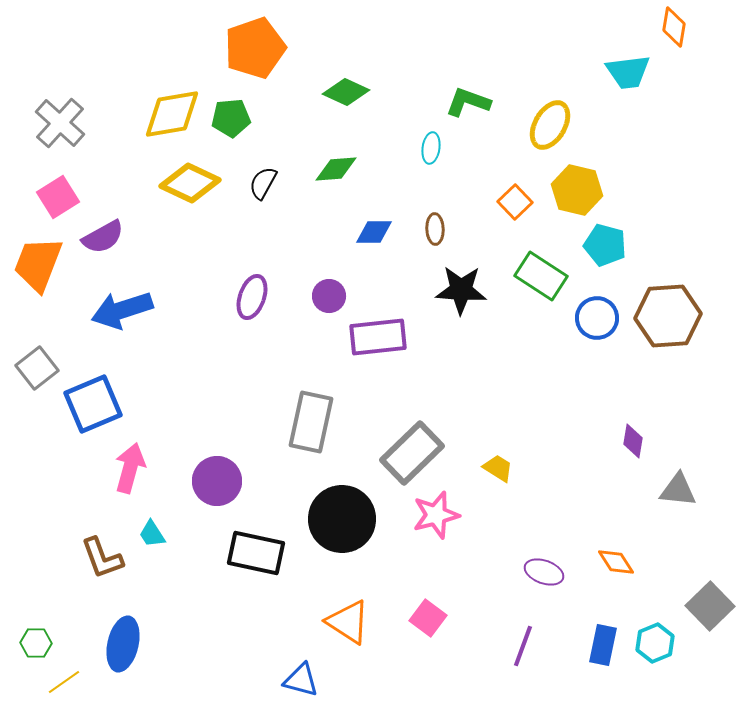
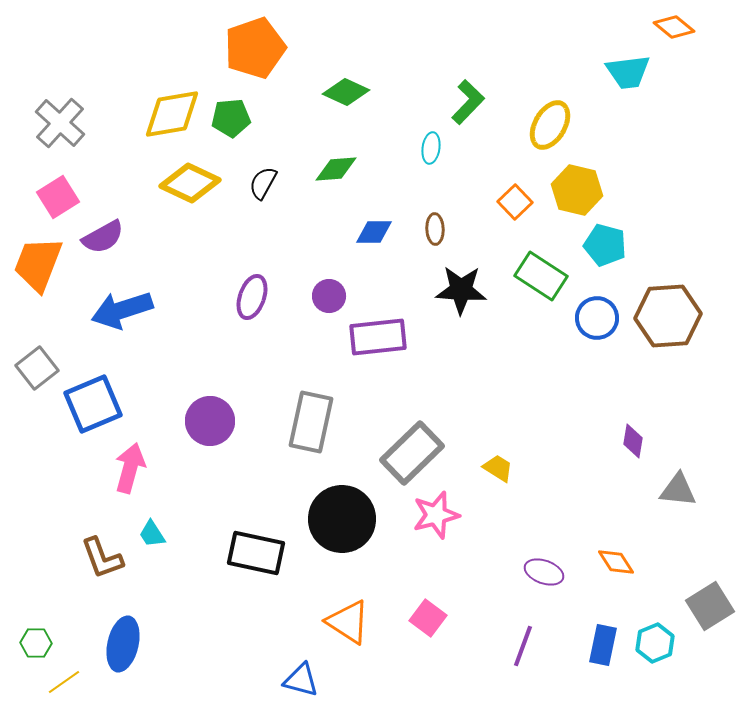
orange diamond at (674, 27): rotated 60 degrees counterclockwise
green L-shape at (468, 102): rotated 114 degrees clockwise
purple circle at (217, 481): moved 7 px left, 60 px up
gray square at (710, 606): rotated 12 degrees clockwise
